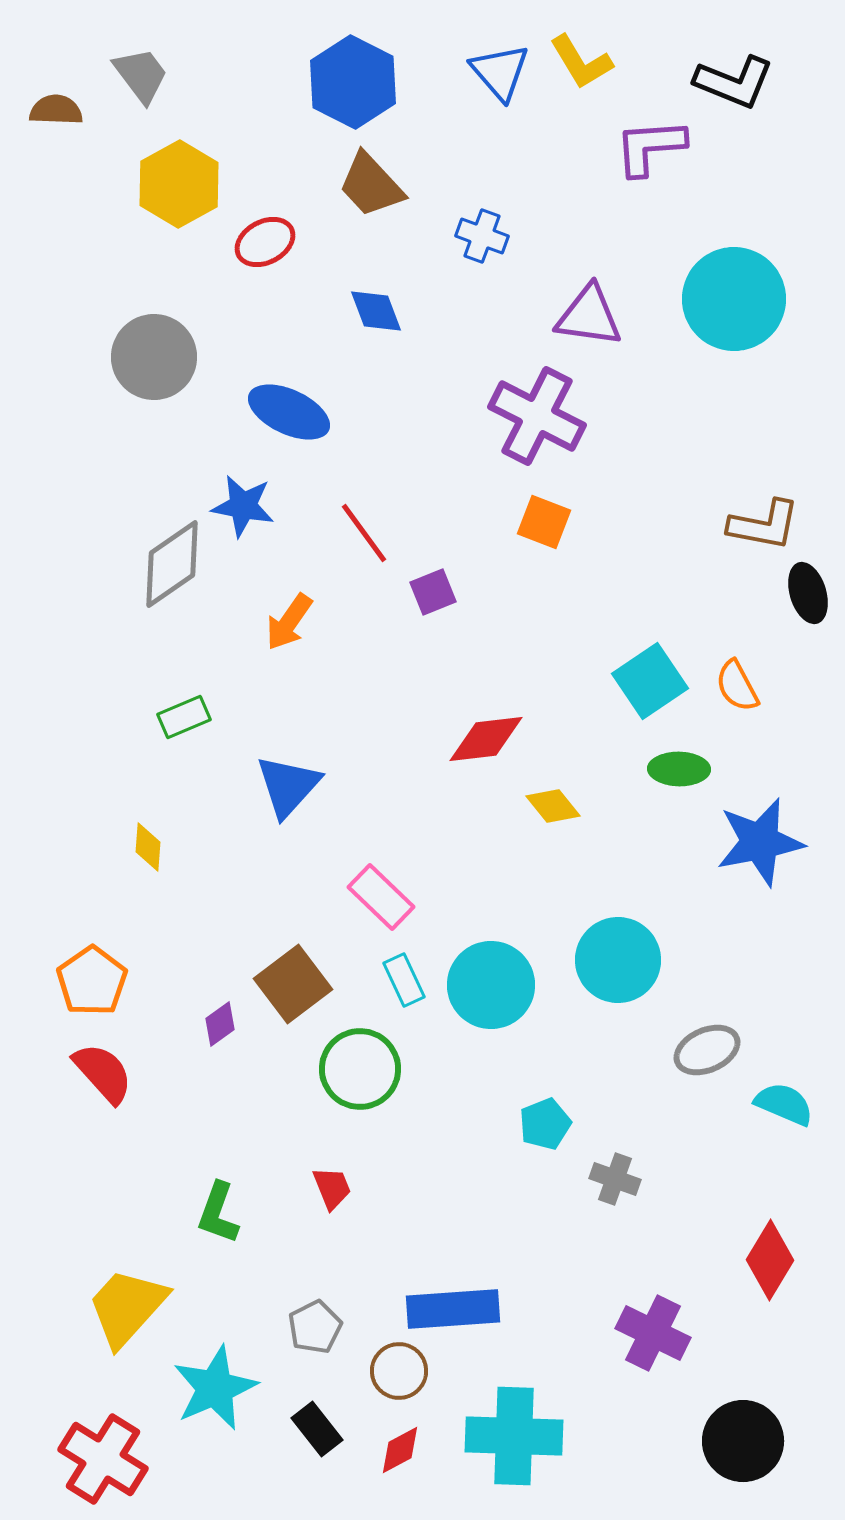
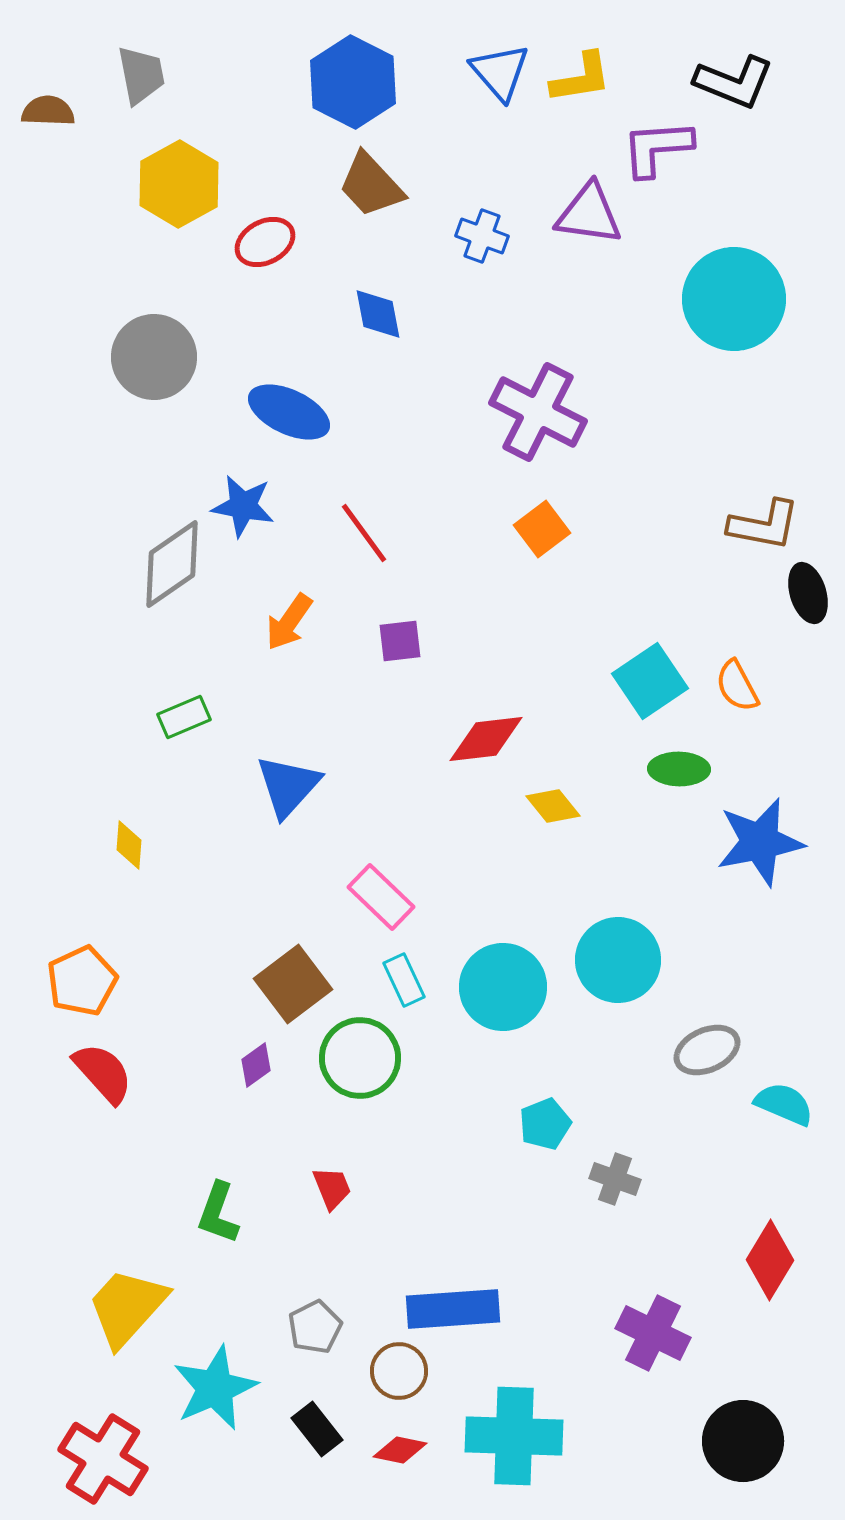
yellow L-shape at (581, 62): moved 16 px down; rotated 68 degrees counterclockwise
gray trapezoid at (141, 75): rotated 26 degrees clockwise
brown semicircle at (56, 110): moved 8 px left, 1 px down
purple L-shape at (650, 147): moved 7 px right, 1 px down
blue diamond at (376, 311): moved 2 px right, 3 px down; rotated 10 degrees clockwise
purple triangle at (589, 316): moved 102 px up
purple cross at (537, 416): moved 1 px right, 4 px up
orange square at (544, 522): moved 2 px left, 7 px down; rotated 32 degrees clockwise
purple square at (433, 592): moved 33 px left, 49 px down; rotated 15 degrees clockwise
yellow diamond at (148, 847): moved 19 px left, 2 px up
orange pentagon at (92, 981): moved 10 px left; rotated 10 degrees clockwise
cyan circle at (491, 985): moved 12 px right, 2 px down
purple diamond at (220, 1024): moved 36 px right, 41 px down
green circle at (360, 1069): moved 11 px up
red diamond at (400, 1450): rotated 40 degrees clockwise
